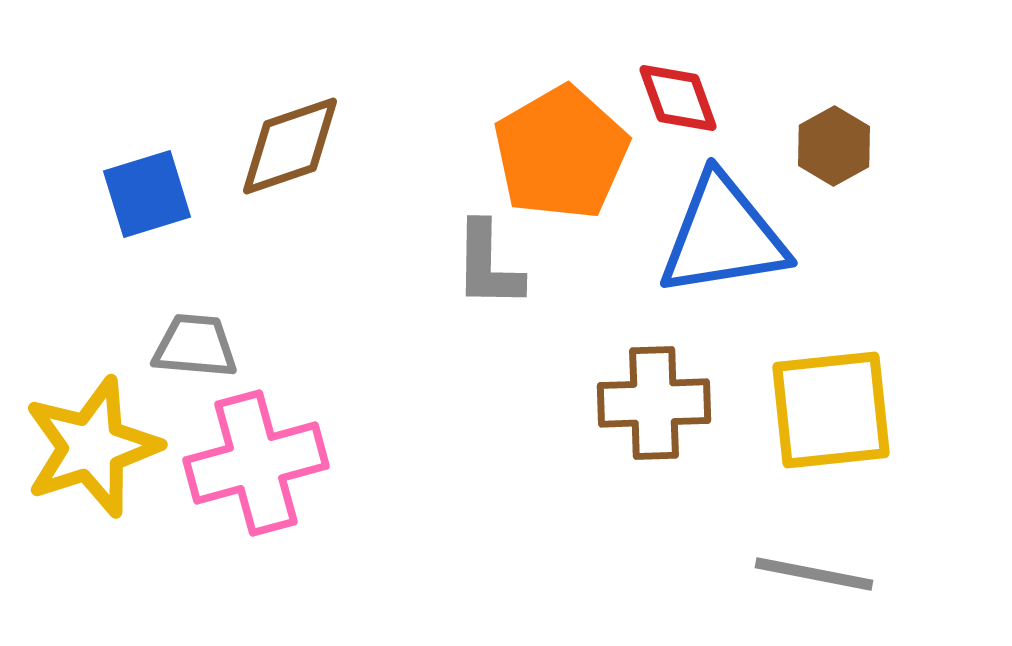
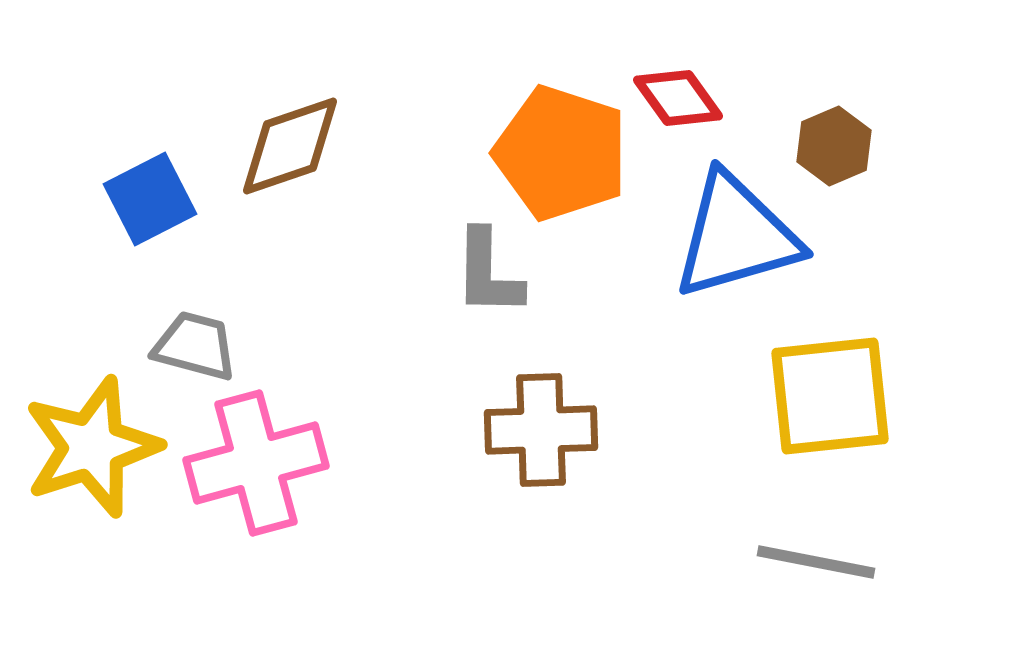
red diamond: rotated 16 degrees counterclockwise
brown hexagon: rotated 6 degrees clockwise
orange pentagon: rotated 24 degrees counterclockwise
blue square: moved 3 px right, 5 px down; rotated 10 degrees counterclockwise
blue triangle: moved 13 px right; rotated 7 degrees counterclockwise
gray L-shape: moved 8 px down
gray trapezoid: rotated 10 degrees clockwise
brown cross: moved 113 px left, 27 px down
yellow square: moved 1 px left, 14 px up
gray line: moved 2 px right, 12 px up
